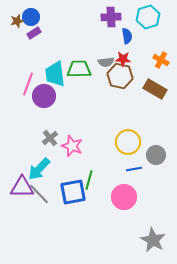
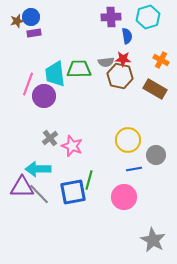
purple rectangle: rotated 24 degrees clockwise
yellow circle: moved 2 px up
cyan arrow: moved 1 px left; rotated 45 degrees clockwise
